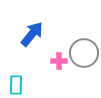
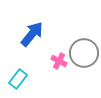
pink cross: rotated 28 degrees clockwise
cyan rectangle: moved 2 px right, 6 px up; rotated 36 degrees clockwise
